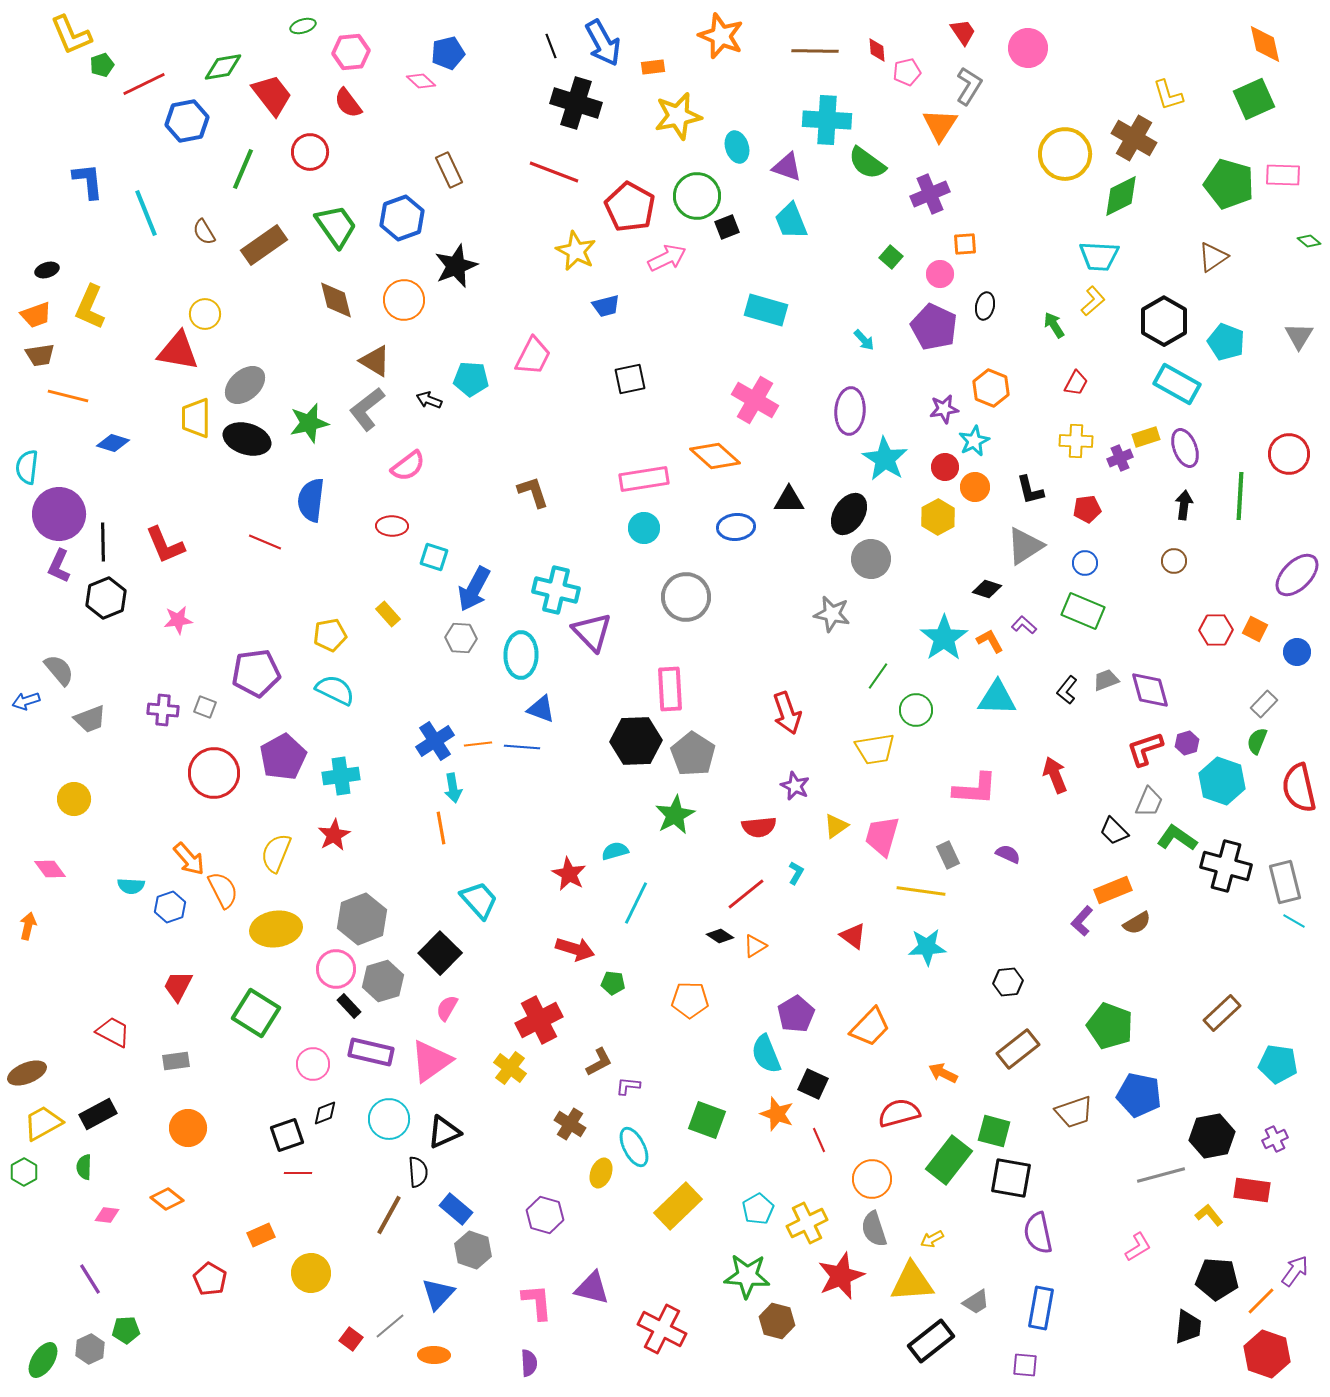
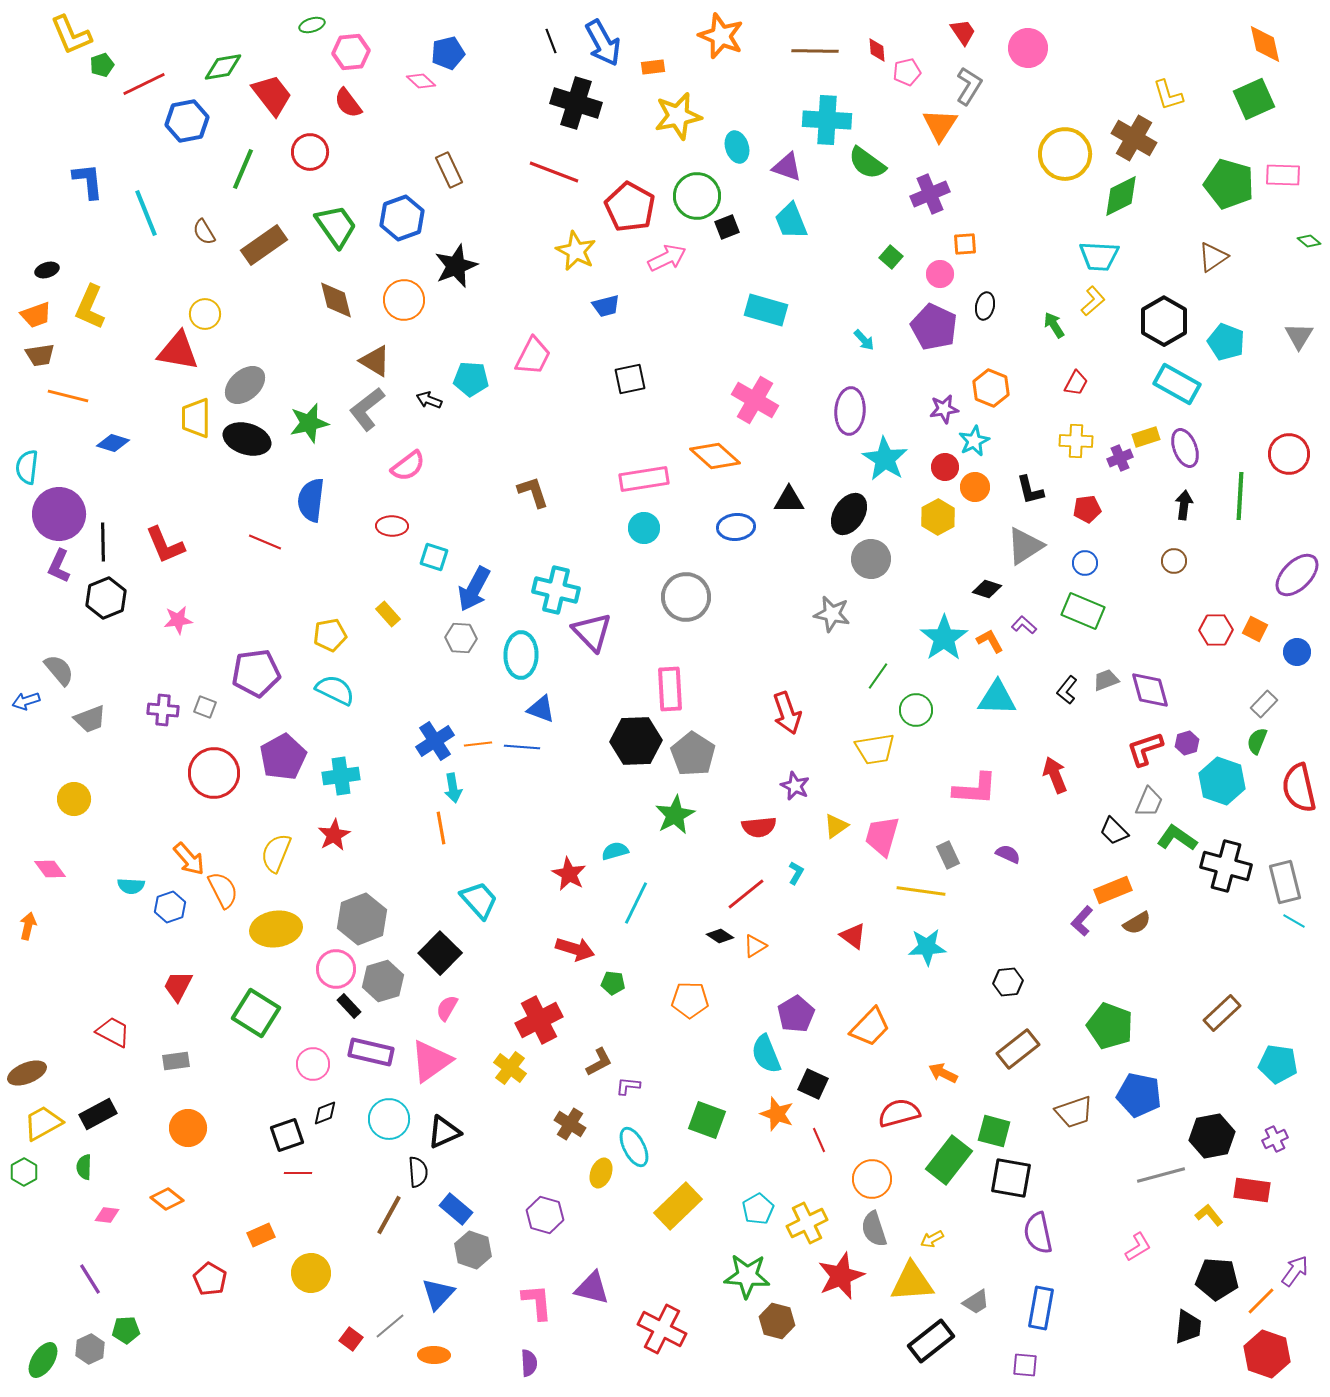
green ellipse at (303, 26): moved 9 px right, 1 px up
black line at (551, 46): moved 5 px up
